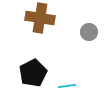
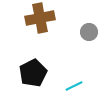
brown cross: rotated 20 degrees counterclockwise
cyan line: moved 7 px right; rotated 18 degrees counterclockwise
